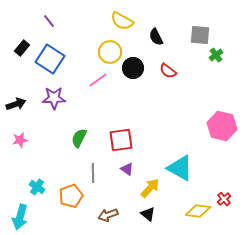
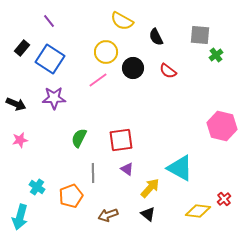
yellow circle: moved 4 px left
black arrow: rotated 42 degrees clockwise
